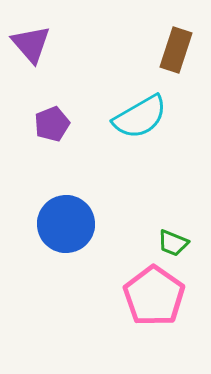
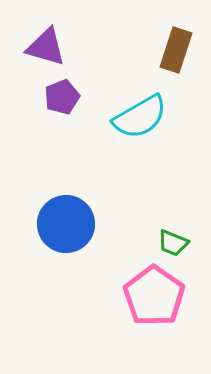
purple triangle: moved 15 px right, 3 px down; rotated 33 degrees counterclockwise
purple pentagon: moved 10 px right, 27 px up
